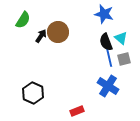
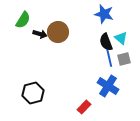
black arrow: moved 1 px left, 2 px up; rotated 72 degrees clockwise
black hexagon: rotated 20 degrees clockwise
red rectangle: moved 7 px right, 4 px up; rotated 24 degrees counterclockwise
